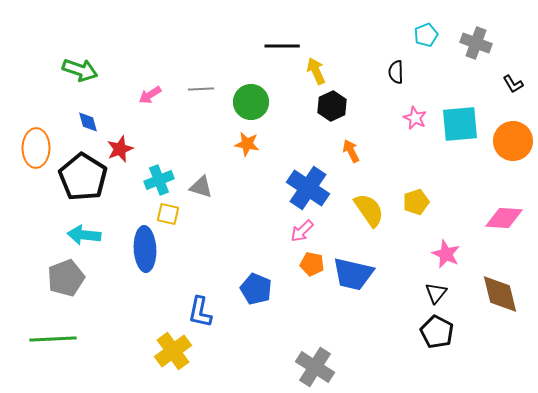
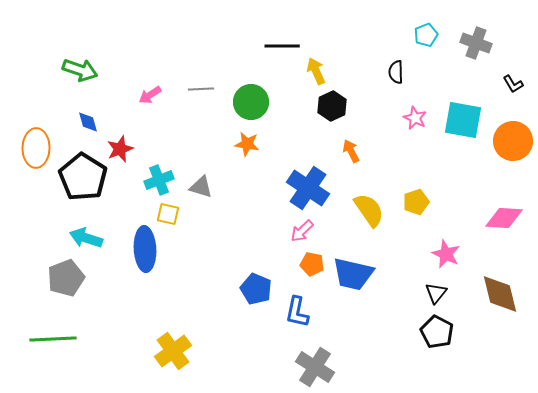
cyan square at (460, 124): moved 3 px right, 4 px up; rotated 15 degrees clockwise
cyan arrow at (84, 235): moved 2 px right, 3 px down; rotated 12 degrees clockwise
blue L-shape at (200, 312): moved 97 px right
